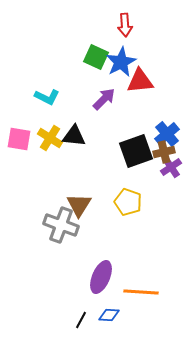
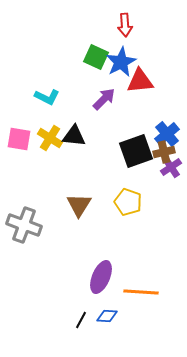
gray cross: moved 37 px left
blue diamond: moved 2 px left, 1 px down
